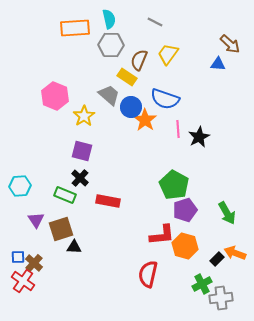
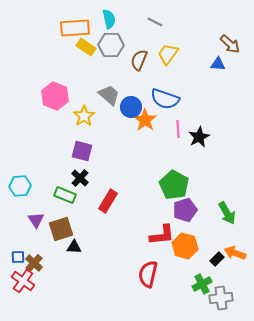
yellow rectangle: moved 41 px left, 30 px up
red rectangle: rotated 70 degrees counterclockwise
